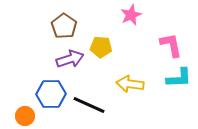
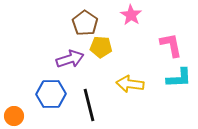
pink star: rotated 15 degrees counterclockwise
brown pentagon: moved 21 px right, 3 px up
black line: rotated 52 degrees clockwise
orange circle: moved 11 px left
